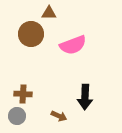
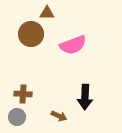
brown triangle: moved 2 px left
gray circle: moved 1 px down
